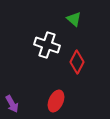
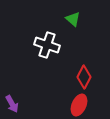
green triangle: moved 1 px left
red diamond: moved 7 px right, 15 px down
red ellipse: moved 23 px right, 4 px down
